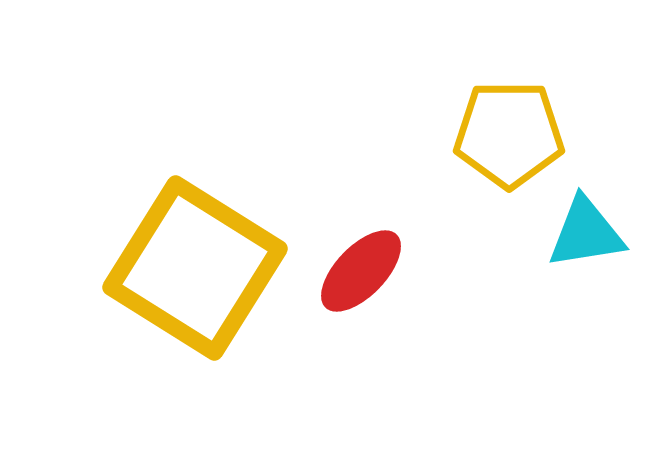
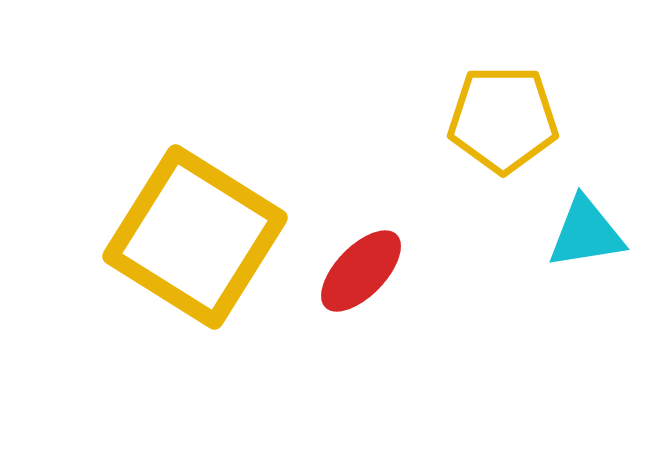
yellow pentagon: moved 6 px left, 15 px up
yellow square: moved 31 px up
